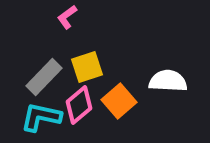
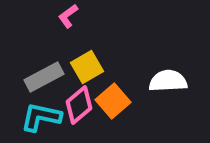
pink L-shape: moved 1 px right, 1 px up
yellow square: rotated 12 degrees counterclockwise
gray rectangle: rotated 18 degrees clockwise
white semicircle: rotated 6 degrees counterclockwise
orange square: moved 6 px left
